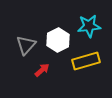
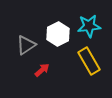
white hexagon: moved 6 px up
gray triangle: rotated 15 degrees clockwise
yellow rectangle: moved 3 px right; rotated 76 degrees clockwise
